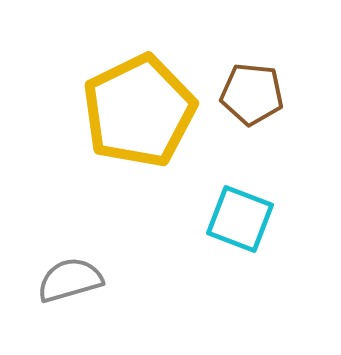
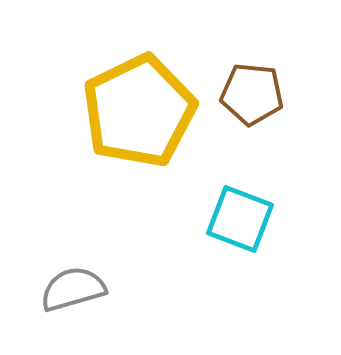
gray semicircle: moved 3 px right, 9 px down
